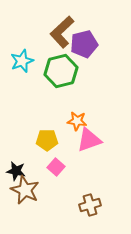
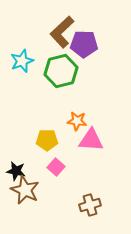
purple pentagon: rotated 16 degrees clockwise
pink triangle: moved 2 px right; rotated 24 degrees clockwise
